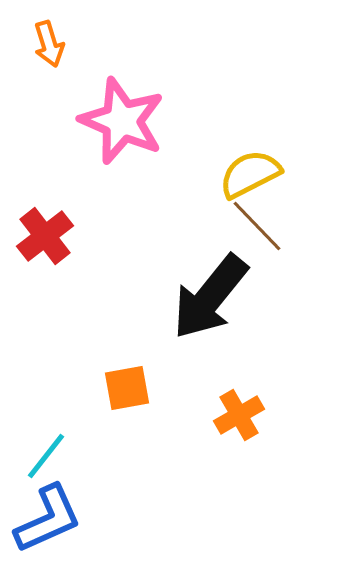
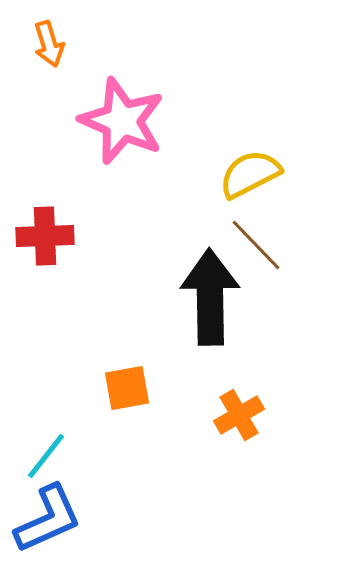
brown line: moved 1 px left, 19 px down
red cross: rotated 36 degrees clockwise
black arrow: rotated 140 degrees clockwise
